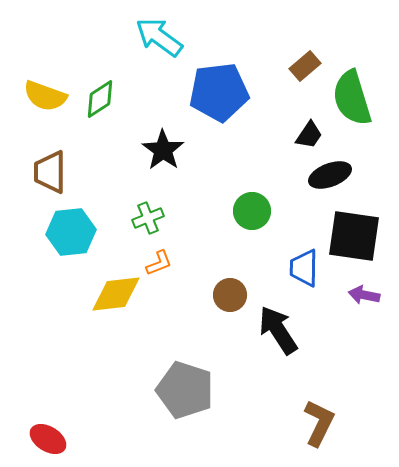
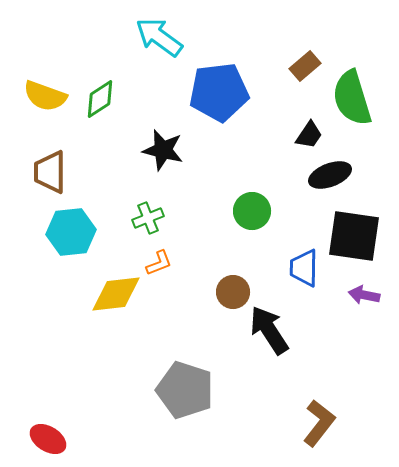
black star: rotated 21 degrees counterclockwise
brown circle: moved 3 px right, 3 px up
black arrow: moved 9 px left
brown L-shape: rotated 12 degrees clockwise
